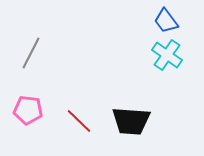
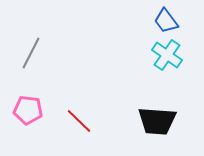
black trapezoid: moved 26 px right
